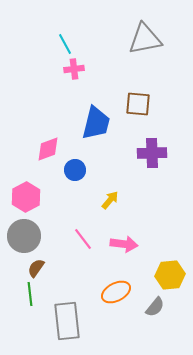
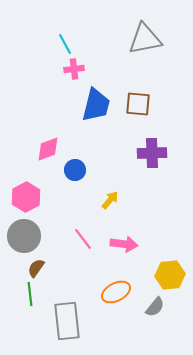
blue trapezoid: moved 18 px up
